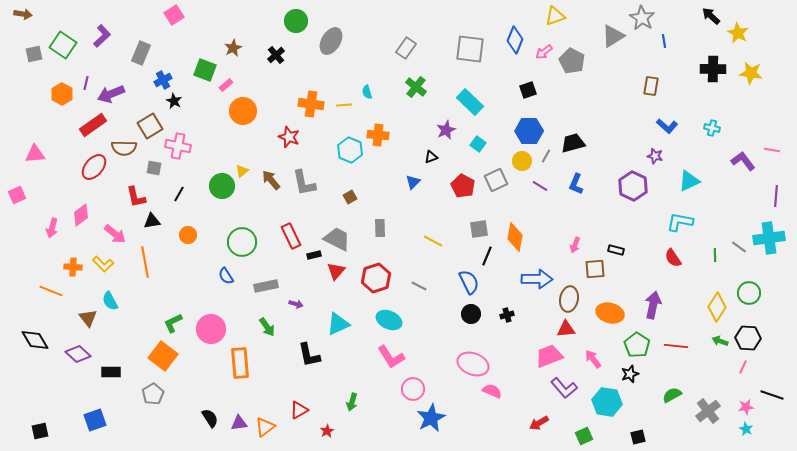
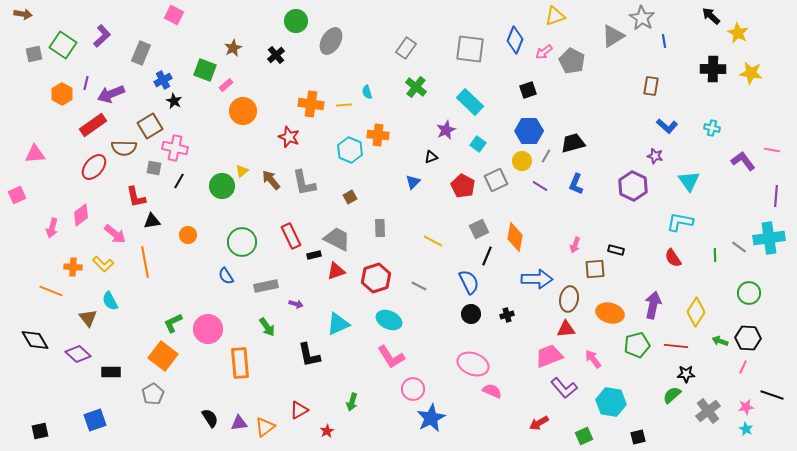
pink square at (174, 15): rotated 30 degrees counterclockwise
pink cross at (178, 146): moved 3 px left, 2 px down
cyan triangle at (689, 181): rotated 40 degrees counterclockwise
black line at (179, 194): moved 13 px up
gray square at (479, 229): rotated 18 degrees counterclockwise
red triangle at (336, 271): rotated 30 degrees clockwise
yellow diamond at (717, 307): moved 21 px left, 5 px down
pink circle at (211, 329): moved 3 px left
green pentagon at (637, 345): rotated 25 degrees clockwise
black star at (630, 374): moved 56 px right; rotated 18 degrees clockwise
green semicircle at (672, 395): rotated 12 degrees counterclockwise
cyan hexagon at (607, 402): moved 4 px right
